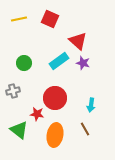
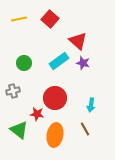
red square: rotated 18 degrees clockwise
